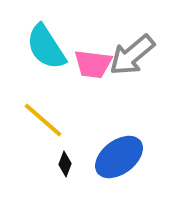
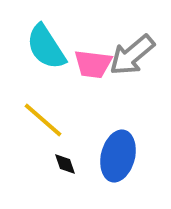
blue ellipse: moved 1 px left, 1 px up; rotated 39 degrees counterclockwise
black diamond: rotated 40 degrees counterclockwise
